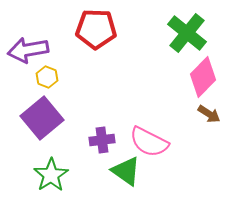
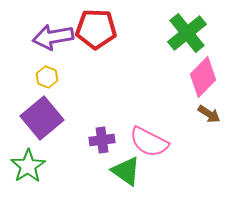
green cross: rotated 12 degrees clockwise
purple arrow: moved 25 px right, 13 px up
green star: moved 23 px left, 9 px up
